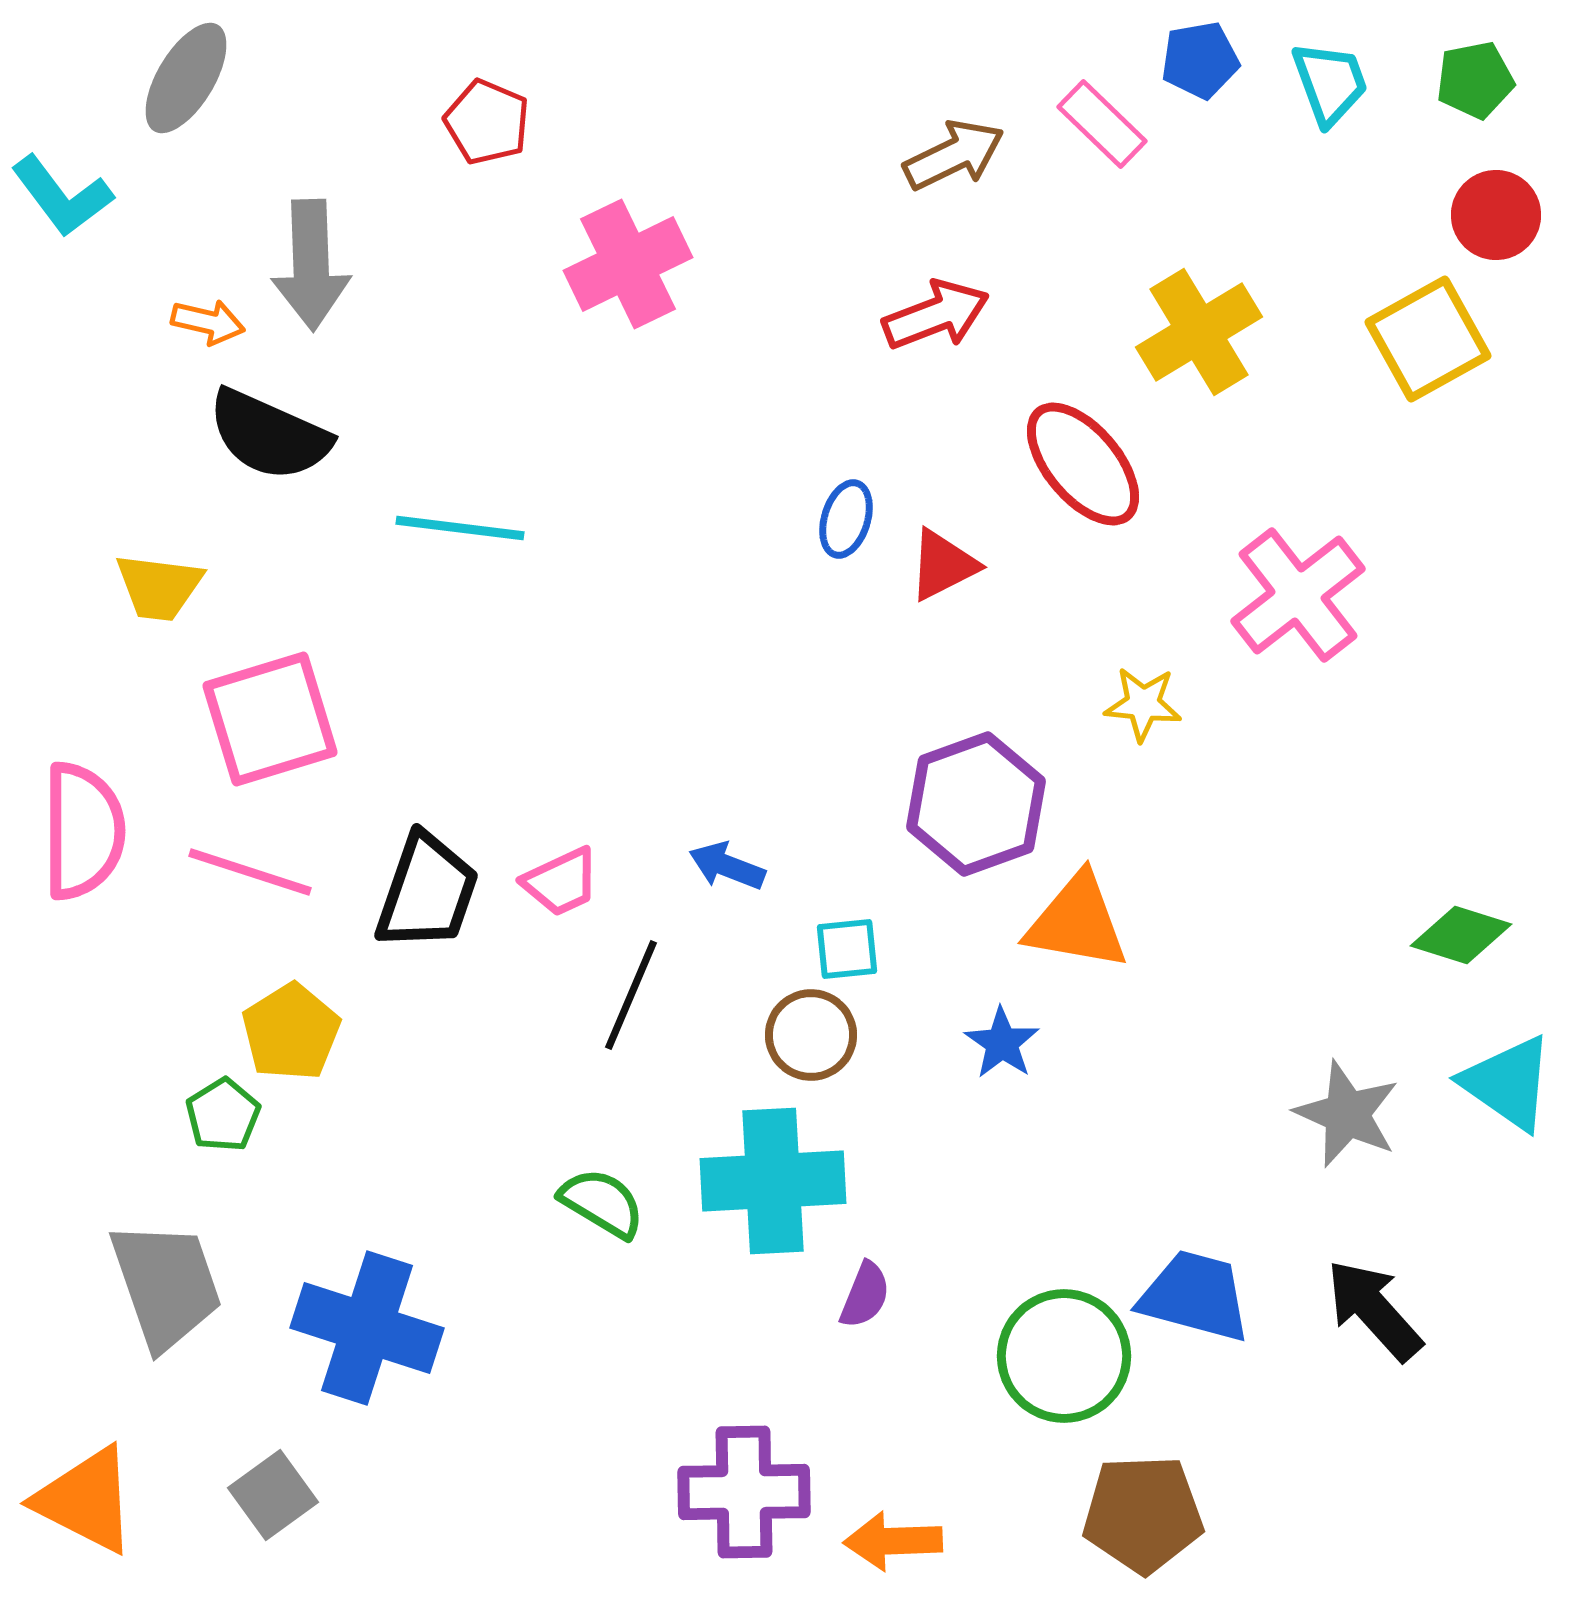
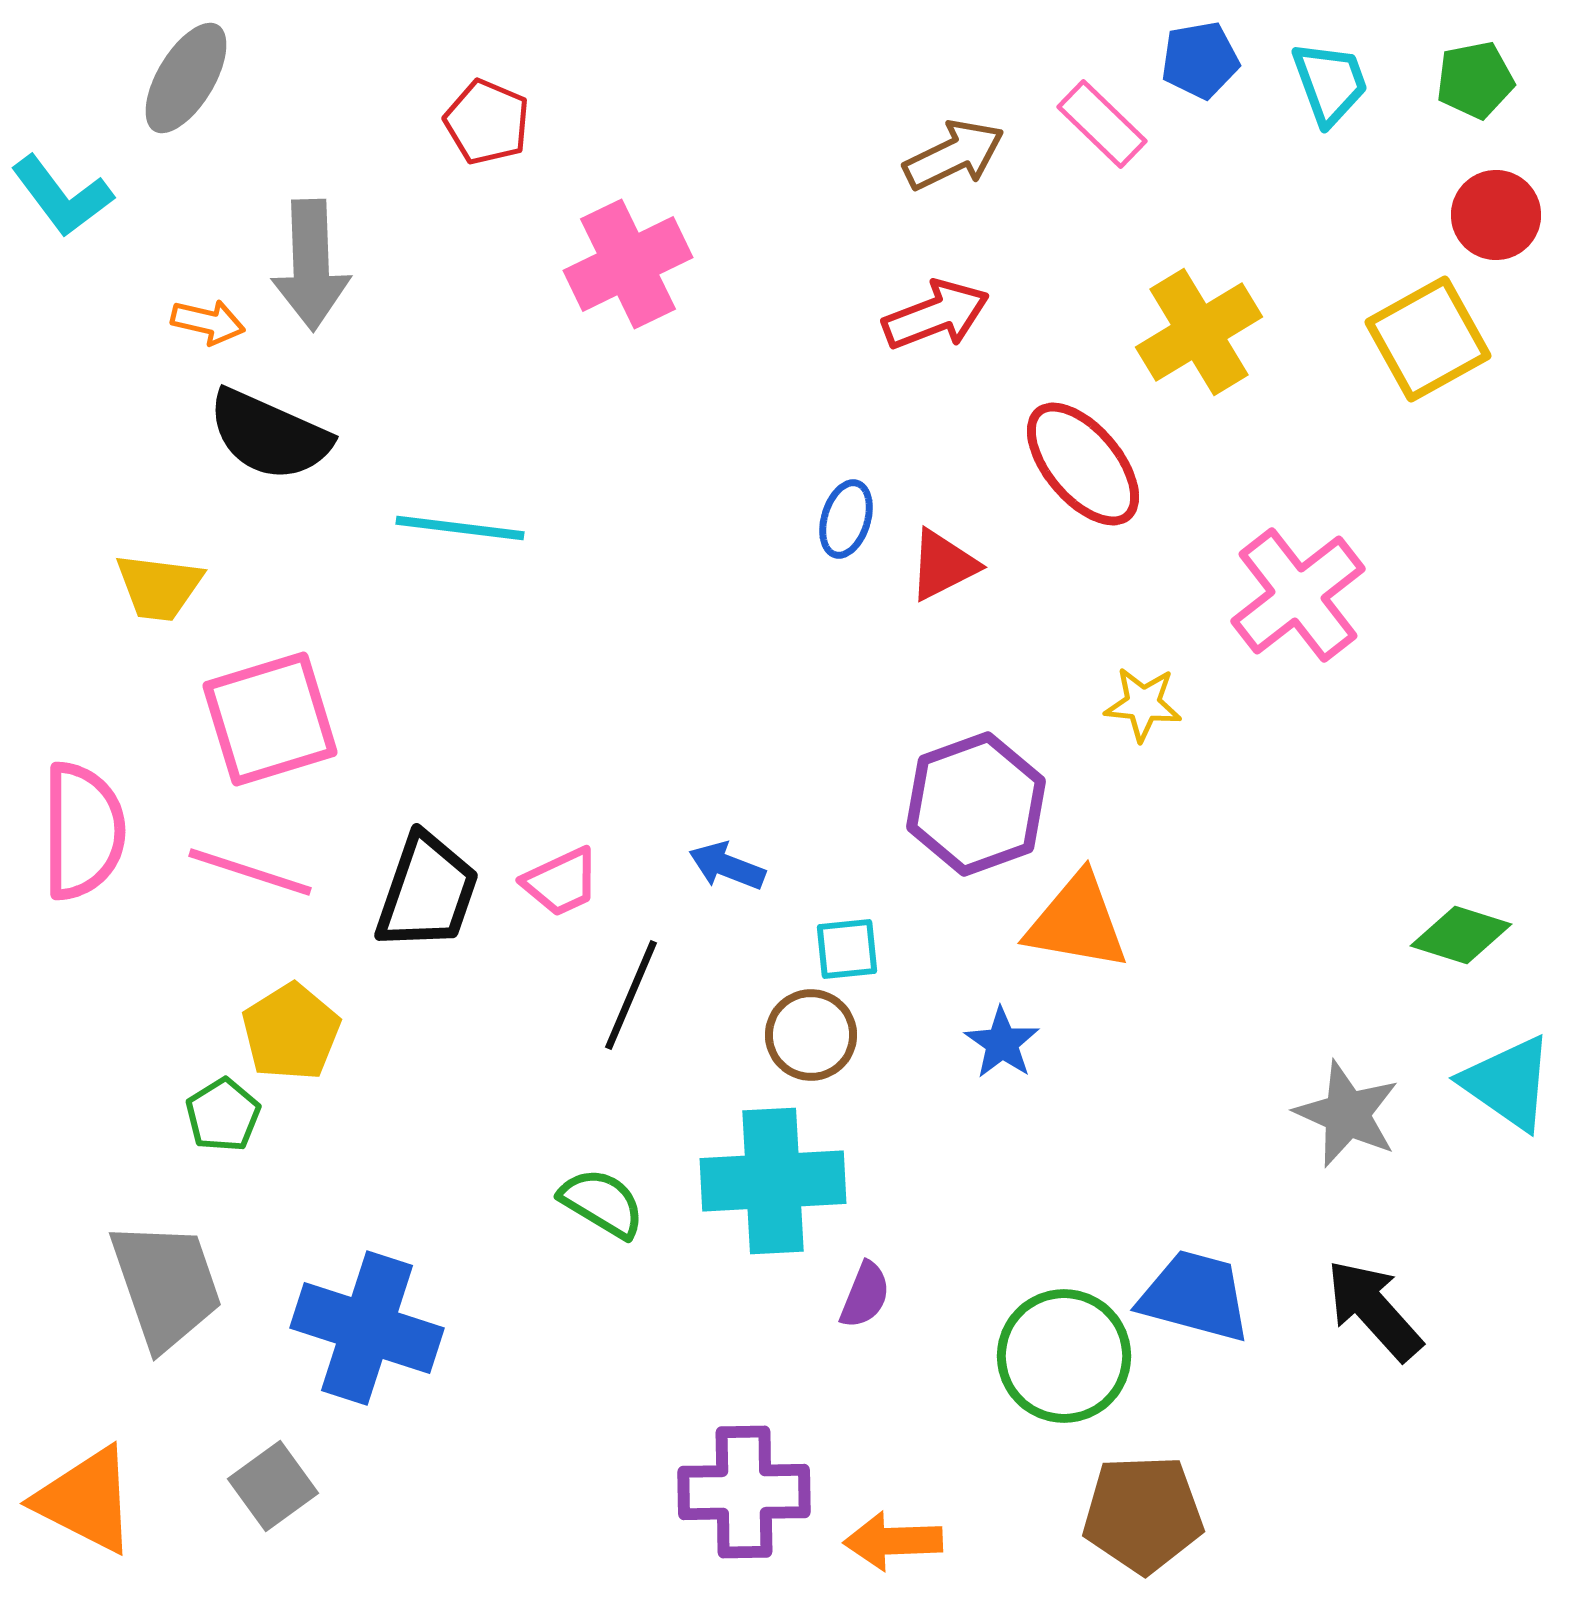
gray square at (273, 1495): moved 9 px up
